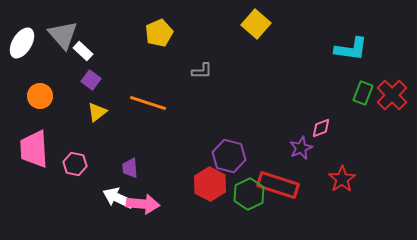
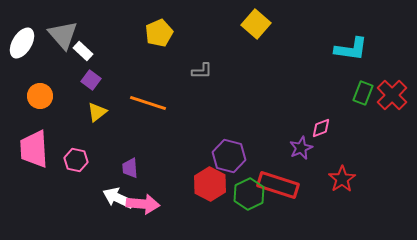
pink hexagon: moved 1 px right, 4 px up
